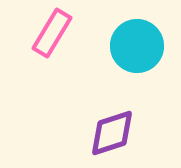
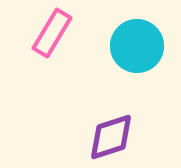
purple diamond: moved 1 px left, 4 px down
